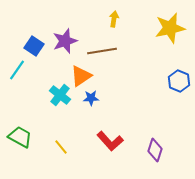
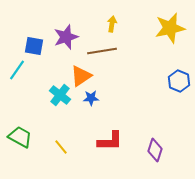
yellow arrow: moved 2 px left, 5 px down
purple star: moved 1 px right, 4 px up
blue square: rotated 24 degrees counterclockwise
red L-shape: rotated 48 degrees counterclockwise
